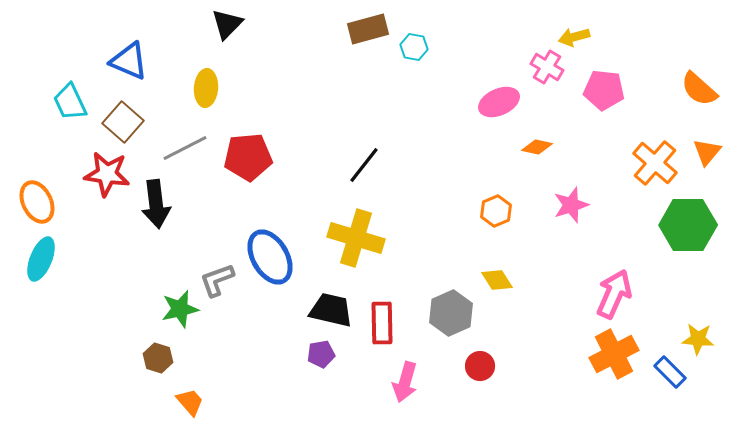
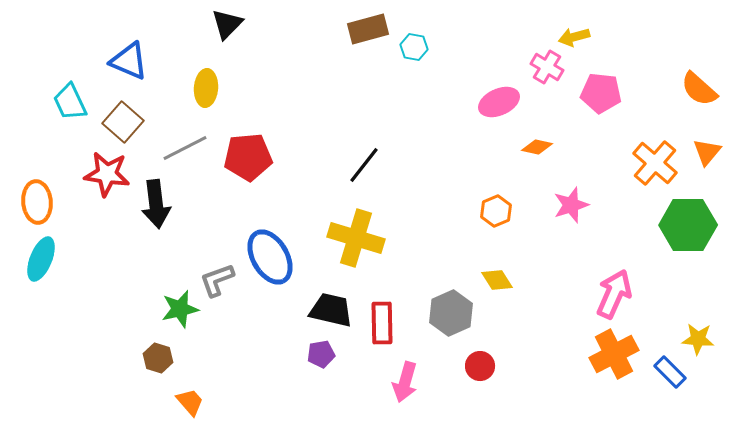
pink pentagon at (604, 90): moved 3 px left, 3 px down
orange ellipse at (37, 202): rotated 21 degrees clockwise
